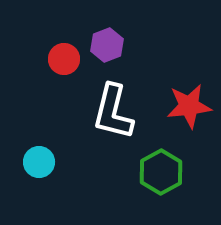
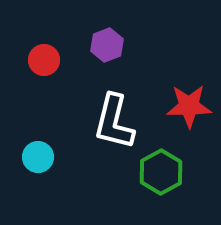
red circle: moved 20 px left, 1 px down
red star: rotated 6 degrees clockwise
white L-shape: moved 1 px right, 10 px down
cyan circle: moved 1 px left, 5 px up
